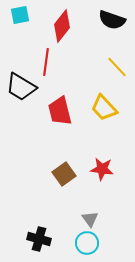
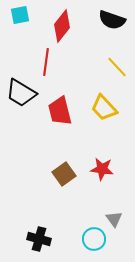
black trapezoid: moved 6 px down
gray triangle: moved 24 px right
cyan circle: moved 7 px right, 4 px up
